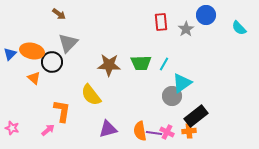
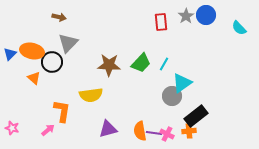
brown arrow: moved 3 px down; rotated 24 degrees counterclockwise
gray star: moved 13 px up
green trapezoid: rotated 45 degrees counterclockwise
yellow semicircle: rotated 60 degrees counterclockwise
pink cross: moved 2 px down
